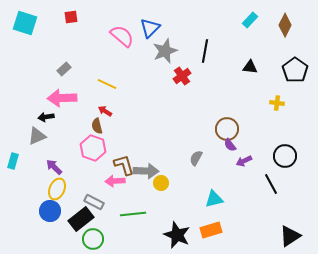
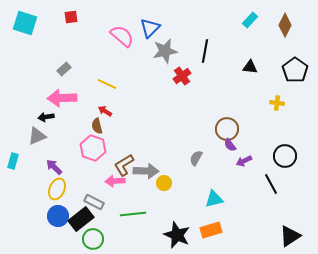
gray star at (165, 51): rotated 10 degrees clockwise
brown L-shape at (124, 165): rotated 105 degrees counterclockwise
yellow circle at (161, 183): moved 3 px right
blue circle at (50, 211): moved 8 px right, 5 px down
